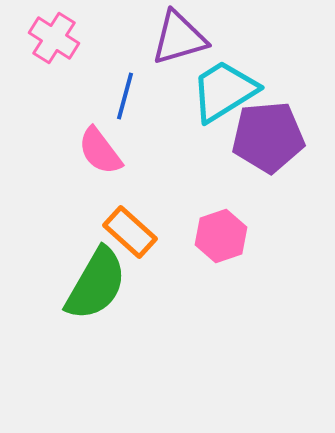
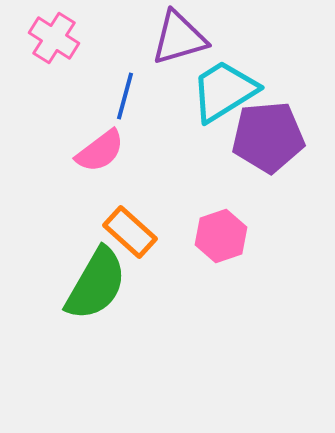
pink semicircle: rotated 90 degrees counterclockwise
